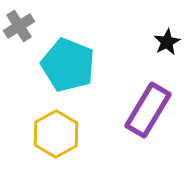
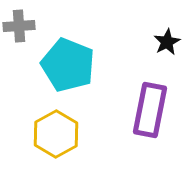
gray cross: rotated 28 degrees clockwise
purple rectangle: moved 2 px right; rotated 20 degrees counterclockwise
